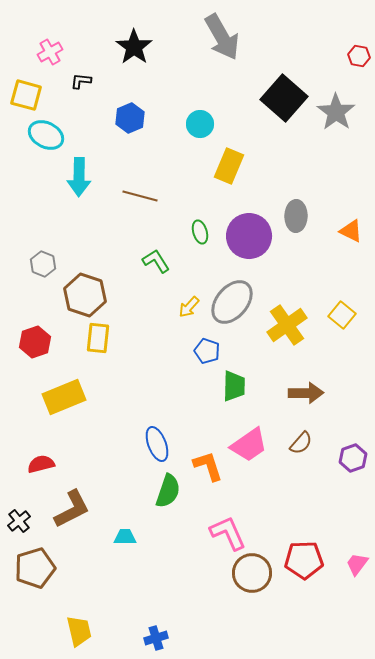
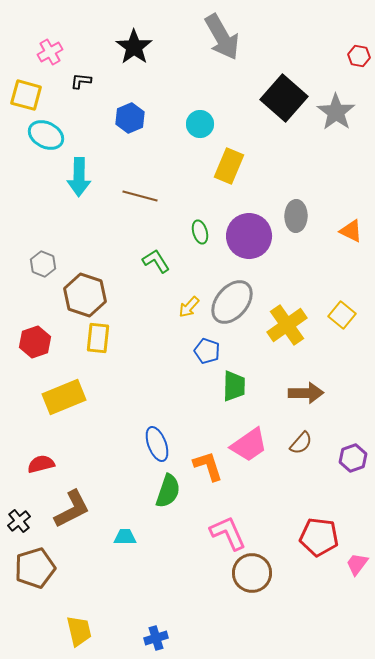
red pentagon at (304, 560): moved 15 px right, 23 px up; rotated 9 degrees clockwise
